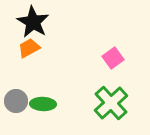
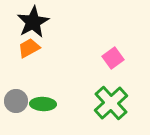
black star: rotated 12 degrees clockwise
